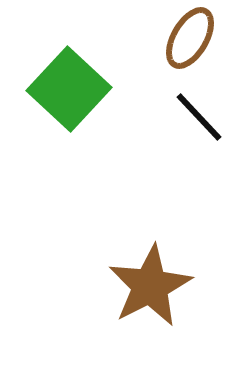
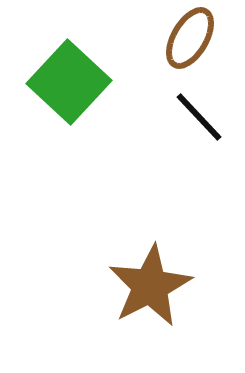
green square: moved 7 px up
